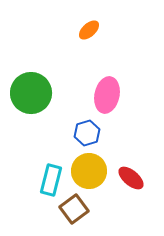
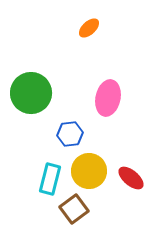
orange ellipse: moved 2 px up
pink ellipse: moved 1 px right, 3 px down
blue hexagon: moved 17 px left, 1 px down; rotated 10 degrees clockwise
cyan rectangle: moved 1 px left, 1 px up
